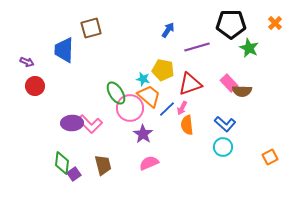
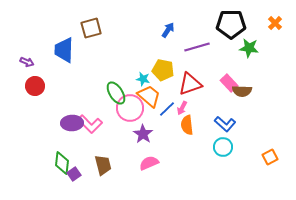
green star: rotated 18 degrees counterclockwise
